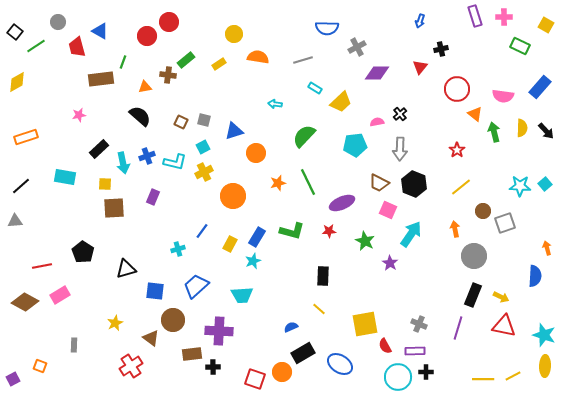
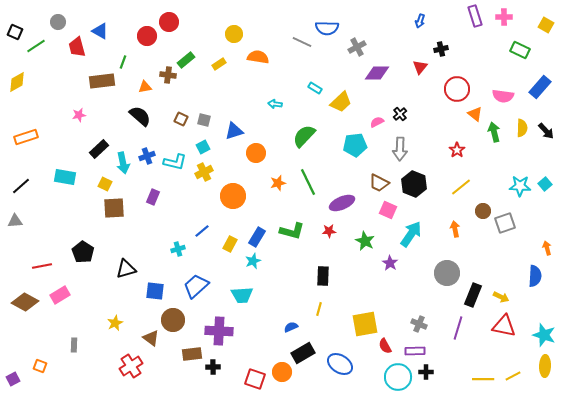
black square at (15, 32): rotated 14 degrees counterclockwise
green rectangle at (520, 46): moved 4 px down
gray line at (303, 60): moved 1 px left, 18 px up; rotated 42 degrees clockwise
brown rectangle at (101, 79): moved 1 px right, 2 px down
brown square at (181, 122): moved 3 px up
pink semicircle at (377, 122): rotated 16 degrees counterclockwise
yellow square at (105, 184): rotated 24 degrees clockwise
blue line at (202, 231): rotated 14 degrees clockwise
gray circle at (474, 256): moved 27 px left, 17 px down
yellow line at (319, 309): rotated 64 degrees clockwise
